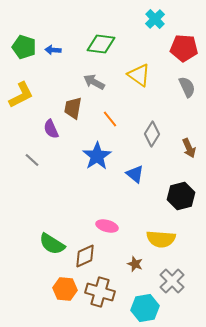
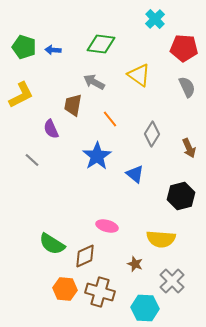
brown trapezoid: moved 3 px up
cyan hexagon: rotated 12 degrees clockwise
